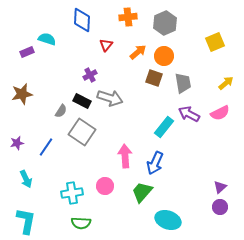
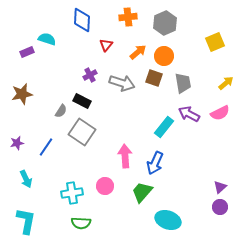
gray arrow: moved 12 px right, 15 px up
